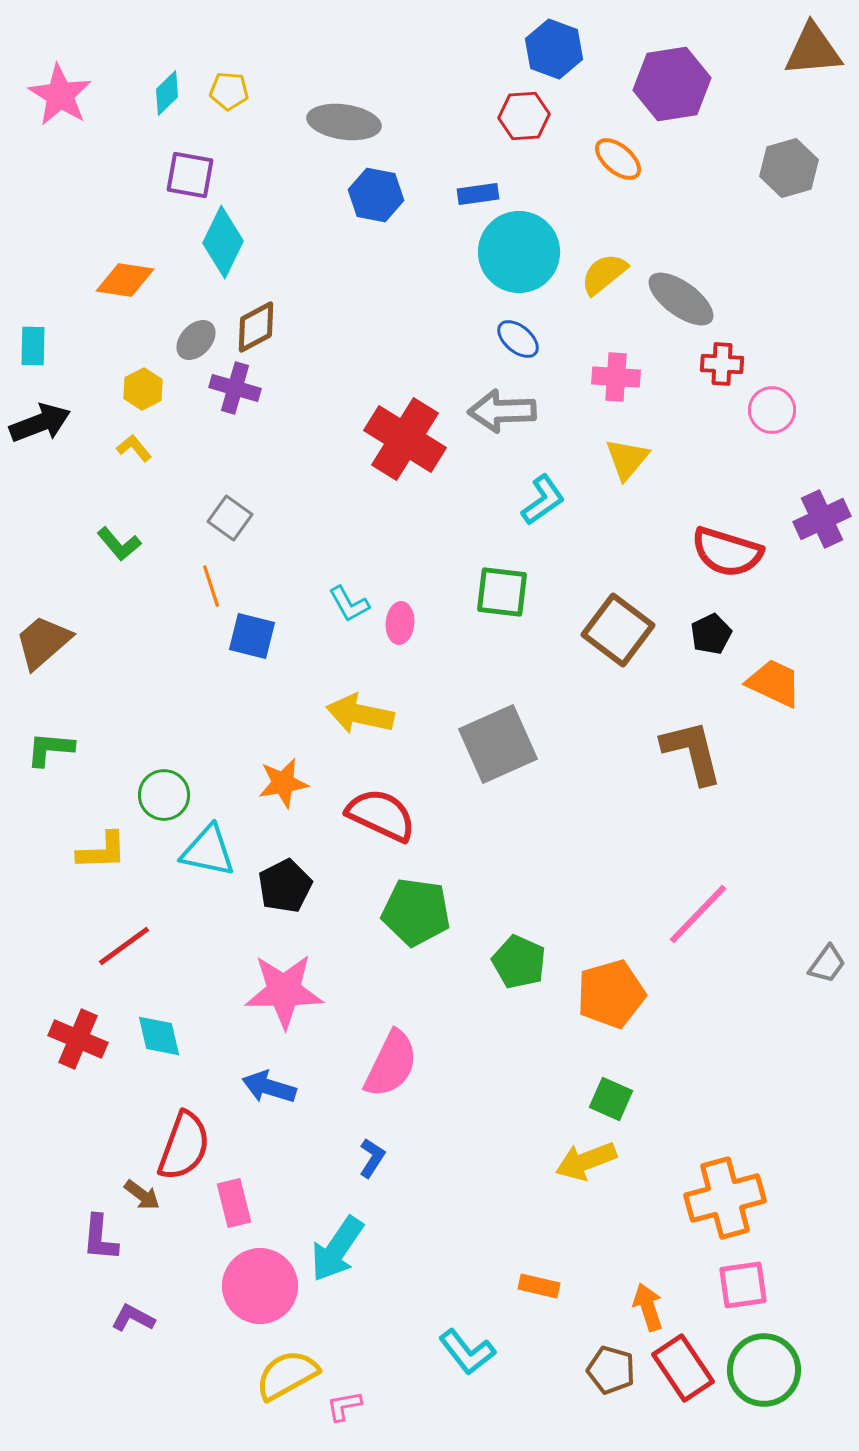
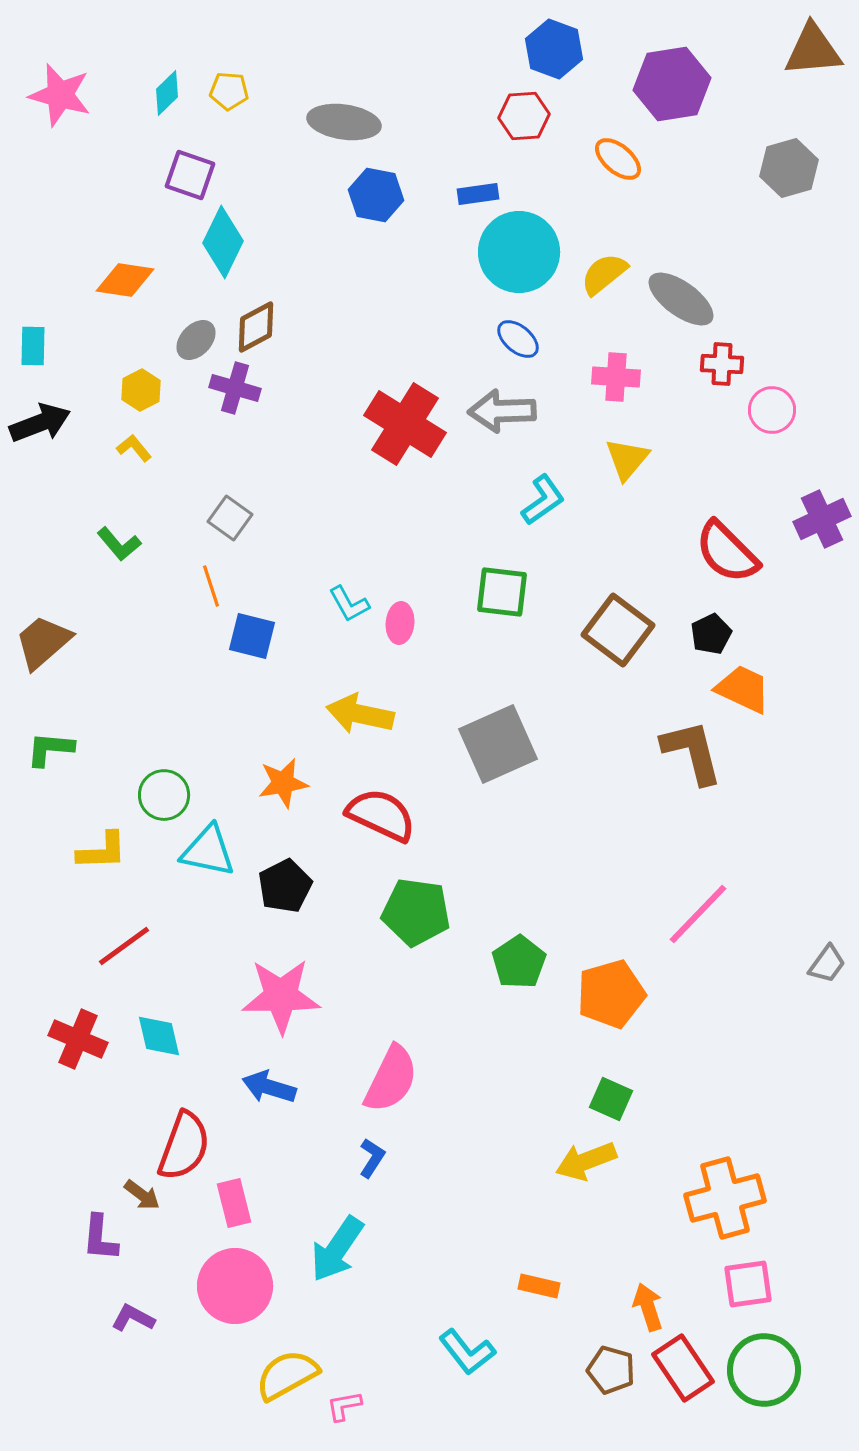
pink star at (60, 95): rotated 16 degrees counterclockwise
purple square at (190, 175): rotated 9 degrees clockwise
yellow hexagon at (143, 389): moved 2 px left, 1 px down
red cross at (405, 439): moved 15 px up
red semicircle at (727, 552): rotated 28 degrees clockwise
orange trapezoid at (774, 683): moved 31 px left, 6 px down
green pentagon at (519, 962): rotated 14 degrees clockwise
pink star at (284, 991): moved 3 px left, 5 px down
pink semicircle at (391, 1064): moved 15 px down
pink square at (743, 1285): moved 5 px right, 1 px up
pink circle at (260, 1286): moved 25 px left
